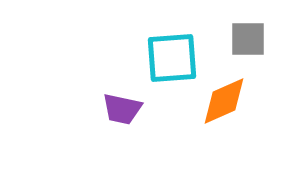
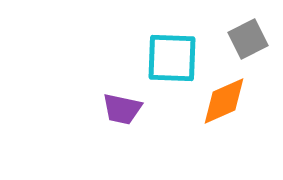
gray square: rotated 27 degrees counterclockwise
cyan square: rotated 6 degrees clockwise
